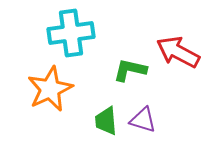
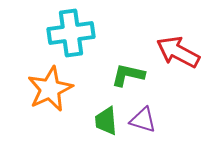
green L-shape: moved 2 px left, 5 px down
